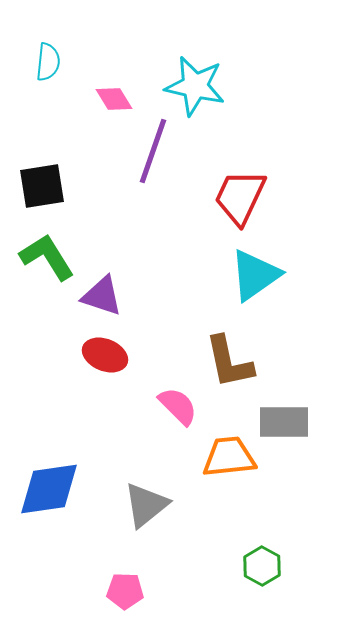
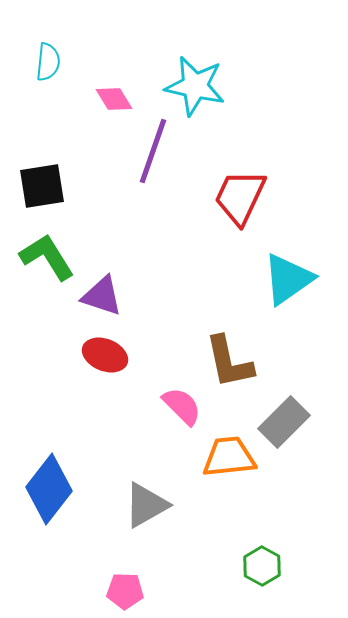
cyan triangle: moved 33 px right, 4 px down
pink semicircle: moved 4 px right
gray rectangle: rotated 45 degrees counterclockwise
blue diamond: rotated 44 degrees counterclockwise
gray triangle: rotated 9 degrees clockwise
